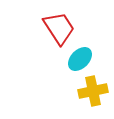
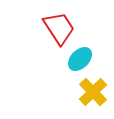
yellow cross: moved 1 px down; rotated 32 degrees counterclockwise
